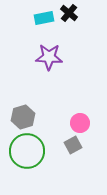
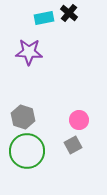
purple star: moved 20 px left, 5 px up
gray hexagon: rotated 25 degrees counterclockwise
pink circle: moved 1 px left, 3 px up
